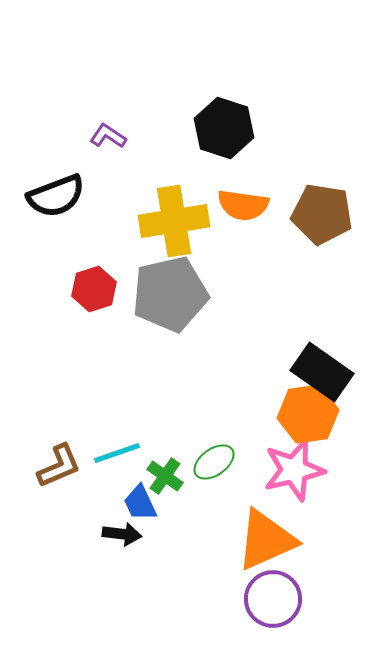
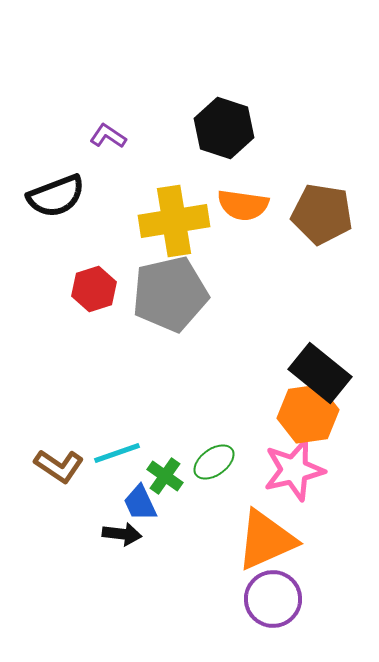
black rectangle: moved 2 px left, 1 px down; rotated 4 degrees clockwise
brown L-shape: rotated 57 degrees clockwise
